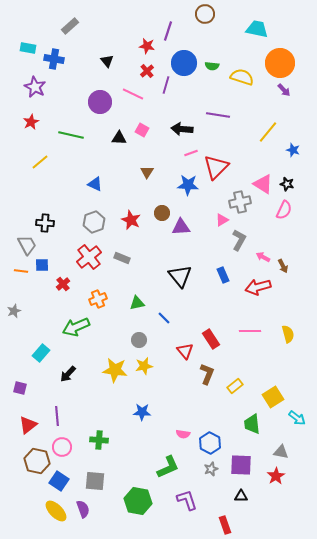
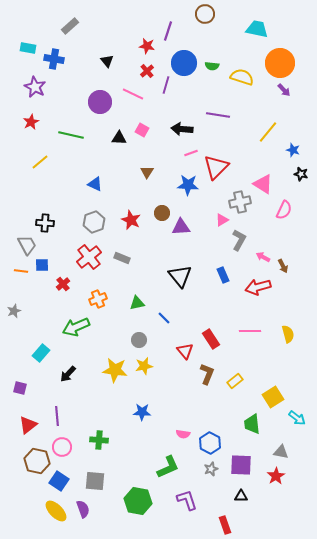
black star at (287, 184): moved 14 px right, 10 px up
yellow rectangle at (235, 386): moved 5 px up
